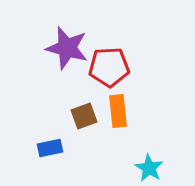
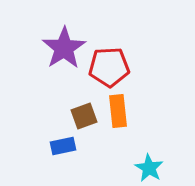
purple star: moved 3 px left; rotated 24 degrees clockwise
blue rectangle: moved 13 px right, 2 px up
